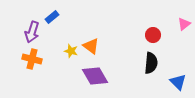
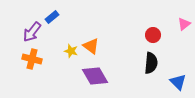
purple arrow: rotated 20 degrees clockwise
